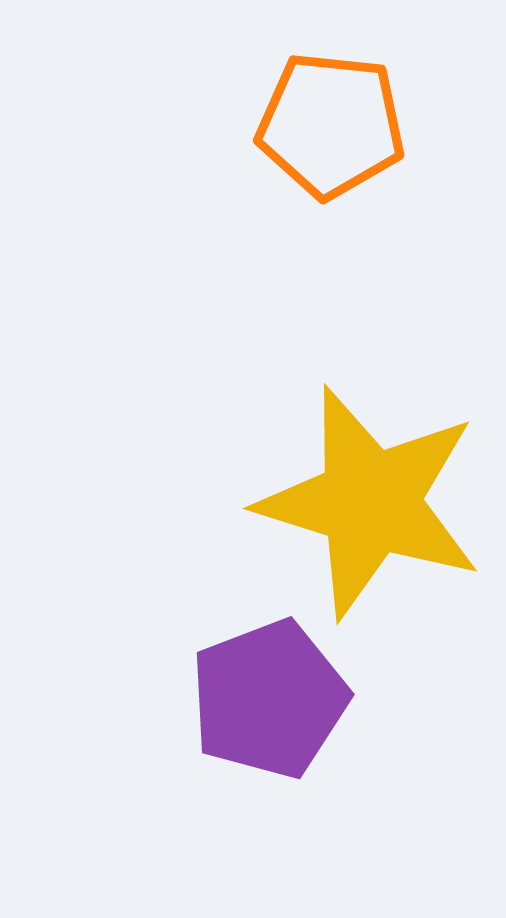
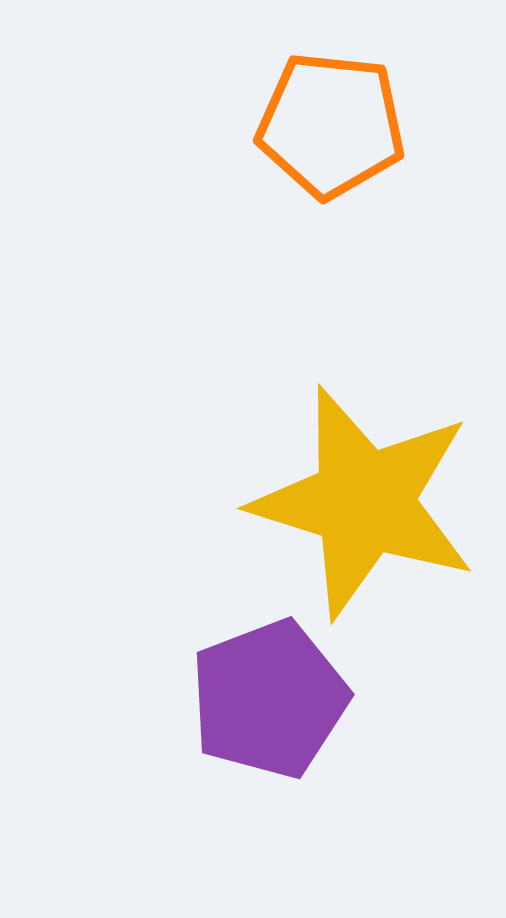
yellow star: moved 6 px left
